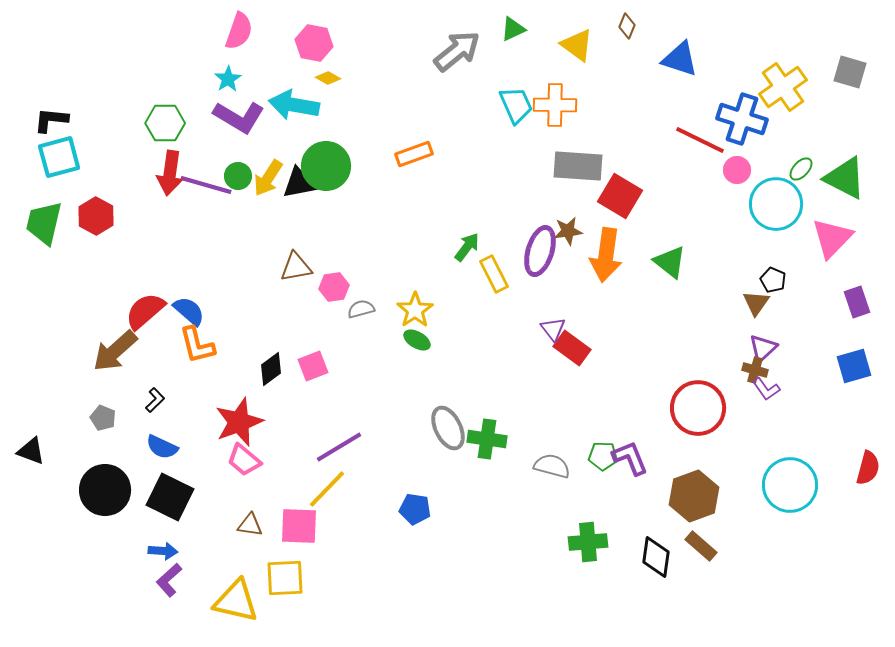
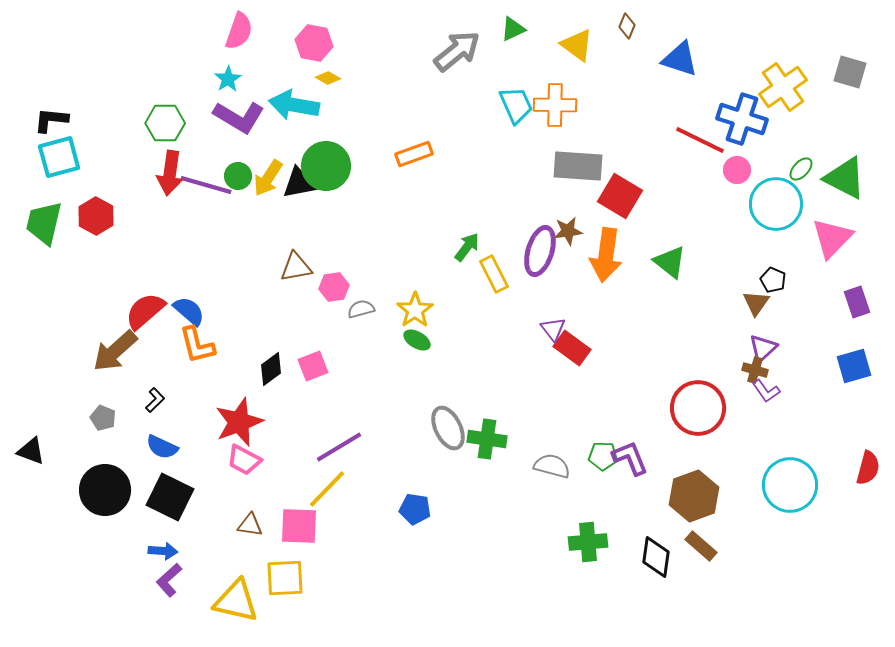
purple L-shape at (766, 389): moved 2 px down
pink trapezoid at (244, 460): rotated 12 degrees counterclockwise
